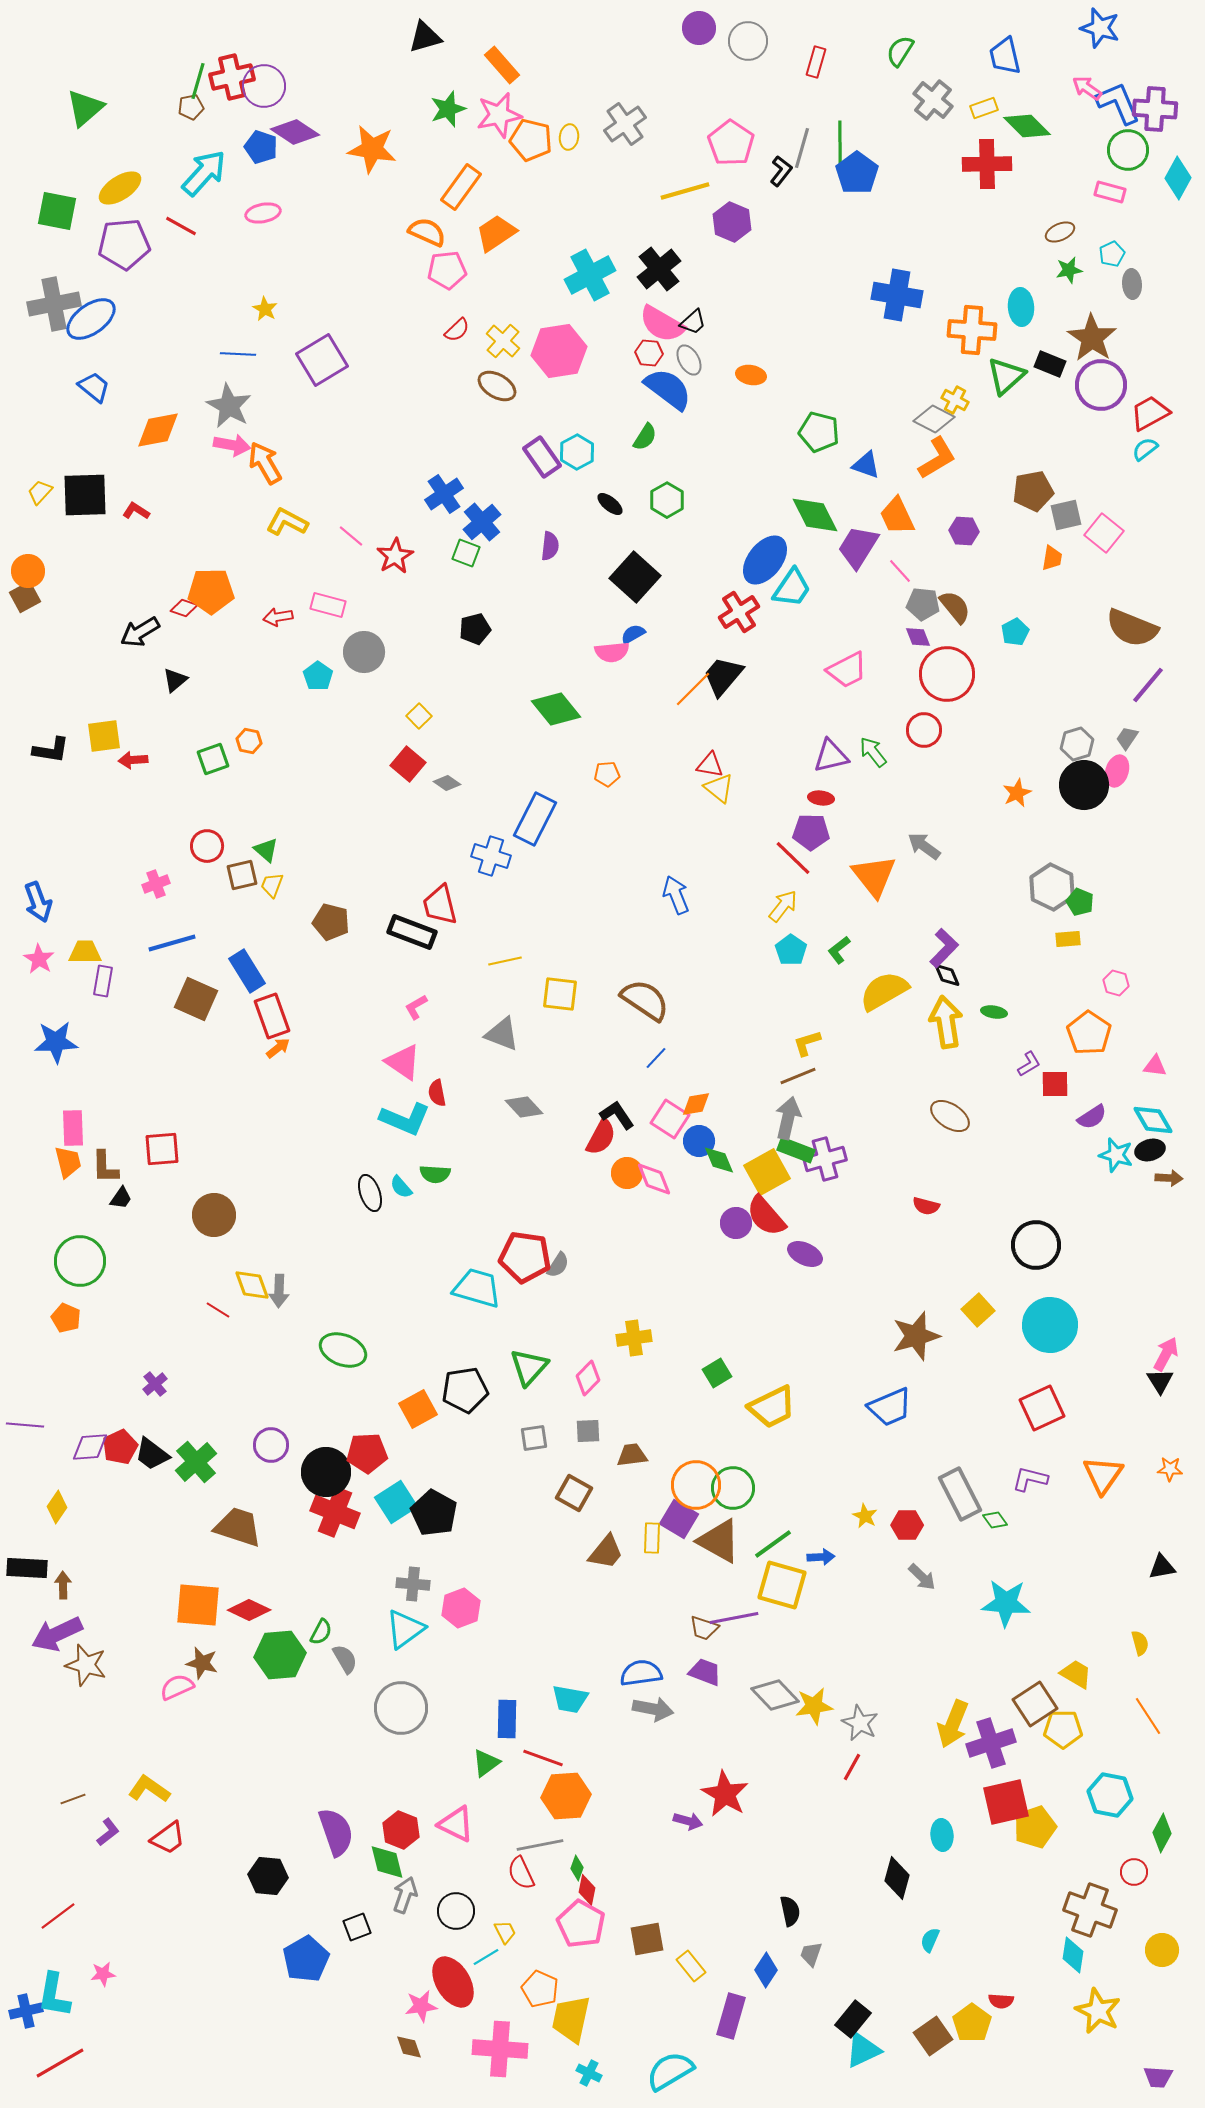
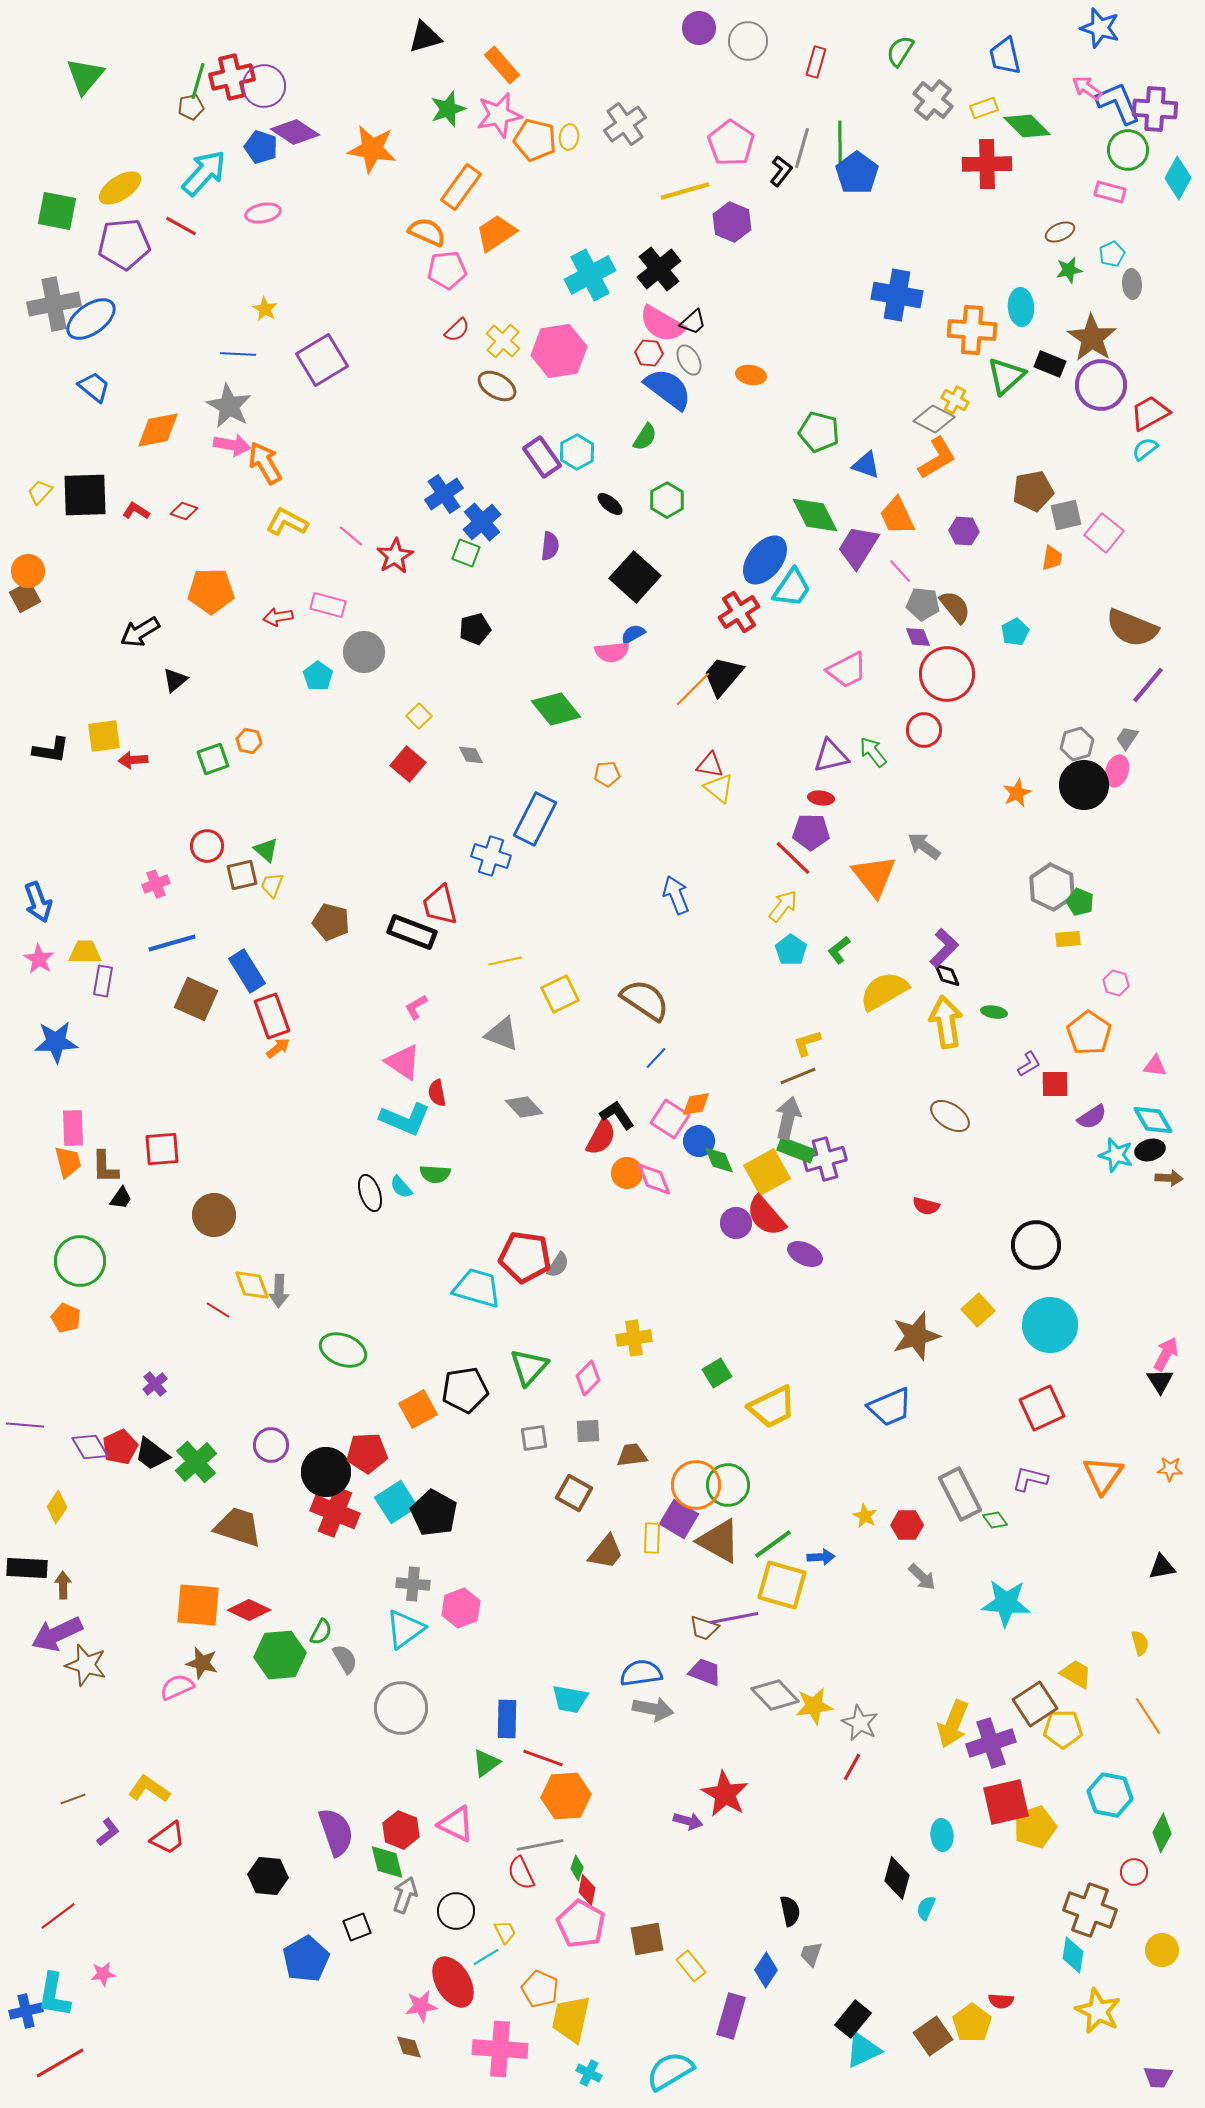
green triangle at (85, 108): moved 32 px up; rotated 9 degrees counterclockwise
orange pentagon at (531, 140): moved 4 px right
red diamond at (184, 608): moved 97 px up
gray diamond at (447, 783): moved 24 px right, 28 px up; rotated 28 degrees clockwise
yellow square at (560, 994): rotated 33 degrees counterclockwise
purple diamond at (90, 1447): rotated 63 degrees clockwise
green circle at (733, 1488): moved 5 px left, 3 px up
cyan semicircle at (930, 1940): moved 4 px left, 32 px up
